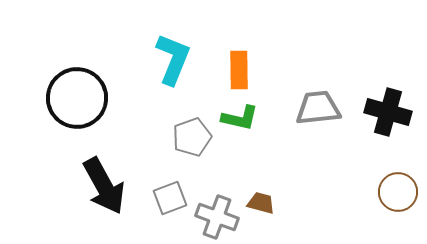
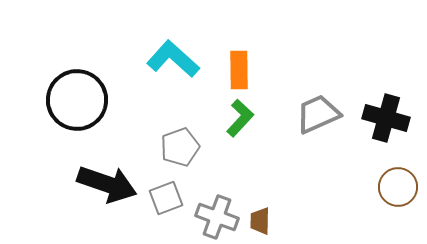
cyan L-shape: rotated 70 degrees counterclockwise
black circle: moved 2 px down
gray trapezoid: moved 6 px down; rotated 18 degrees counterclockwise
black cross: moved 2 px left, 6 px down
green L-shape: rotated 60 degrees counterclockwise
gray pentagon: moved 12 px left, 10 px down
black arrow: moved 3 px right, 2 px up; rotated 42 degrees counterclockwise
brown circle: moved 5 px up
gray square: moved 4 px left
brown trapezoid: moved 1 px left, 18 px down; rotated 104 degrees counterclockwise
